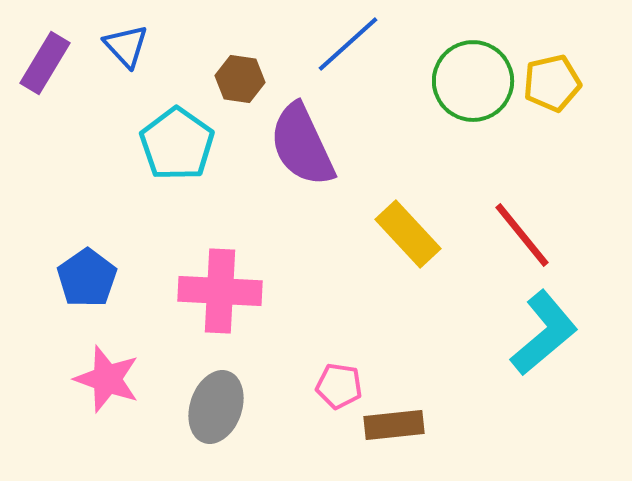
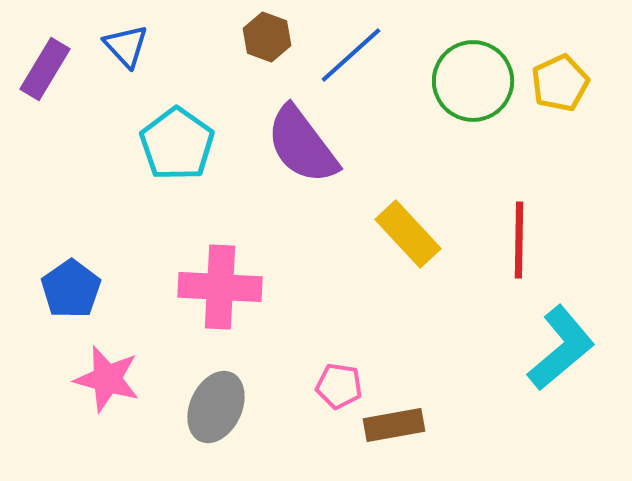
blue line: moved 3 px right, 11 px down
purple rectangle: moved 6 px down
brown hexagon: moved 27 px right, 42 px up; rotated 12 degrees clockwise
yellow pentagon: moved 8 px right; rotated 12 degrees counterclockwise
purple semicircle: rotated 12 degrees counterclockwise
red line: moved 3 px left, 5 px down; rotated 40 degrees clockwise
blue pentagon: moved 16 px left, 11 px down
pink cross: moved 4 px up
cyan L-shape: moved 17 px right, 15 px down
pink star: rotated 4 degrees counterclockwise
gray ellipse: rotated 6 degrees clockwise
brown rectangle: rotated 4 degrees counterclockwise
